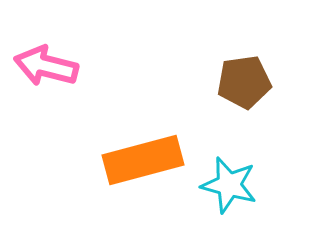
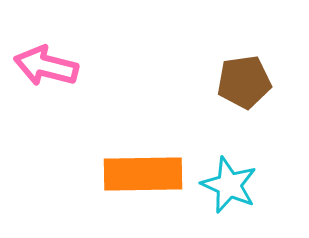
orange rectangle: moved 14 px down; rotated 14 degrees clockwise
cyan star: rotated 8 degrees clockwise
